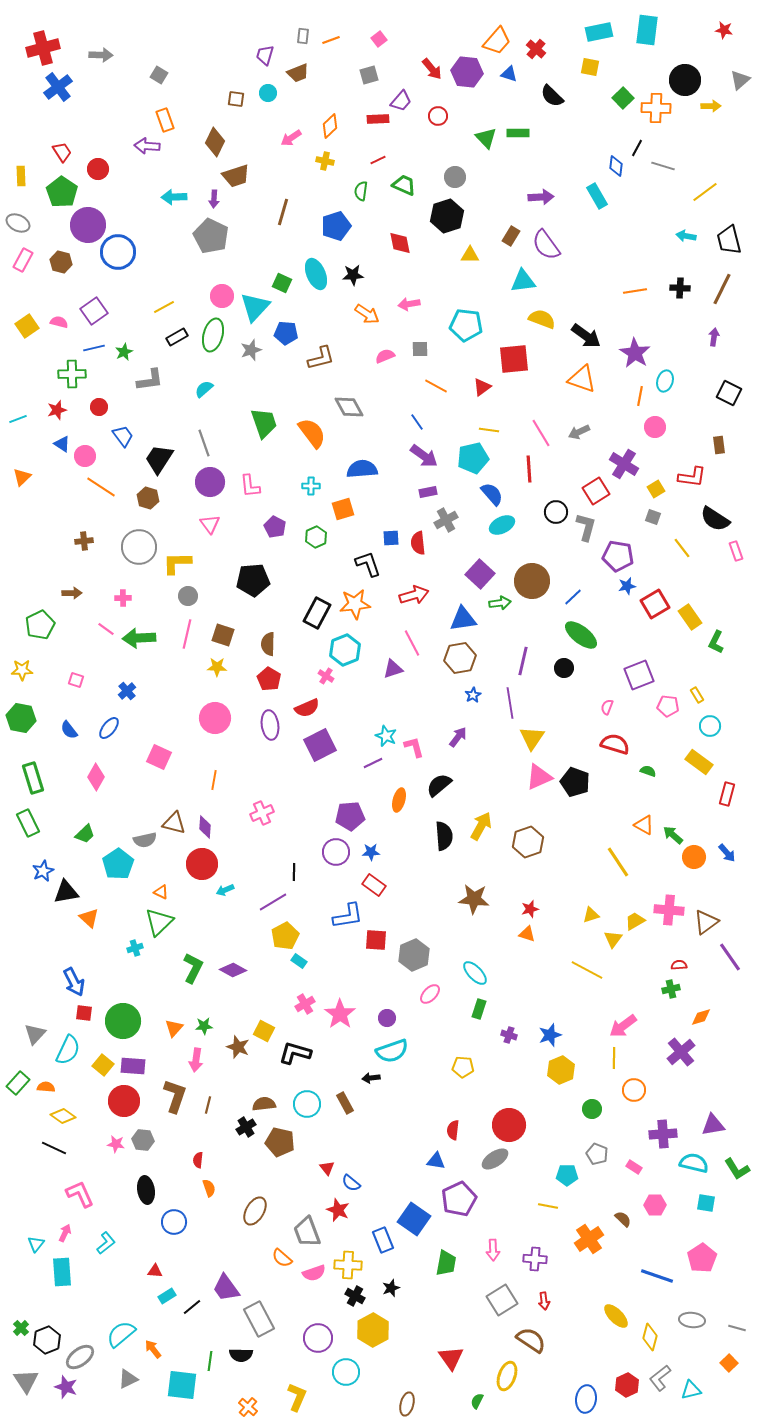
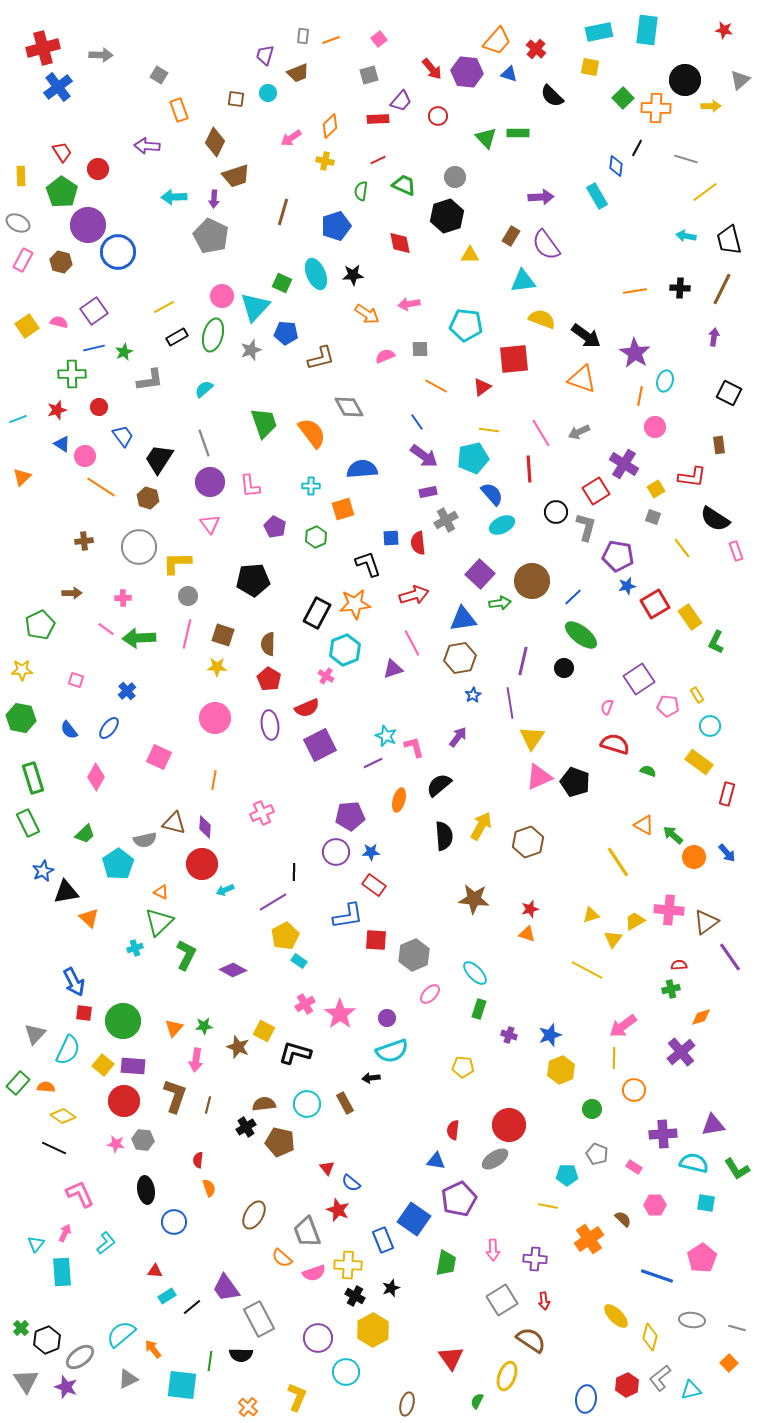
orange rectangle at (165, 120): moved 14 px right, 10 px up
gray line at (663, 166): moved 23 px right, 7 px up
purple square at (639, 675): moved 4 px down; rotated 12 degrees counterclockwise
green L-shape at (193, 968): moved 7 px left, 13 px up
brown ellipse at (255, 1211): moved 1 px left, 4 px down
